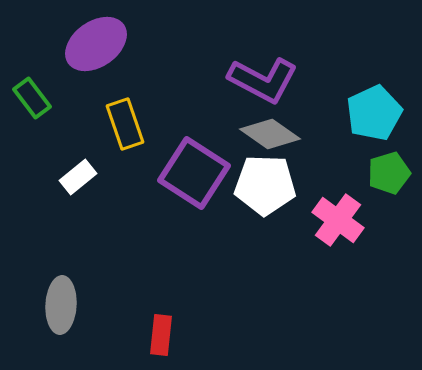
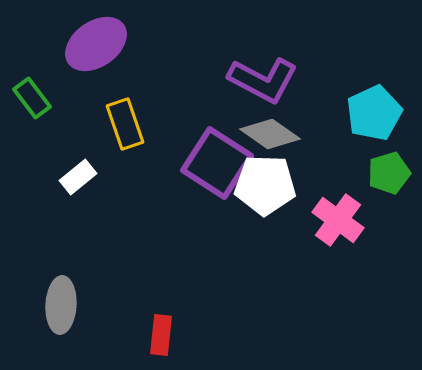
purple square: moved 23 px right, 10 px up
